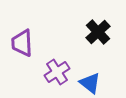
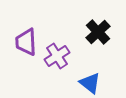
purple trapezoid: moved 4 px right, 1 px up
purple cross: moved 16 px up
